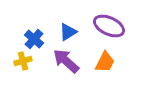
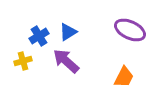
purple ellipse: moved 21 px right, 4 px down
blue cross: moved 5 px right, 3 px up; rotated 18 degrees clockwise
orange trapezoid: moved 19 px right, 15 px down
